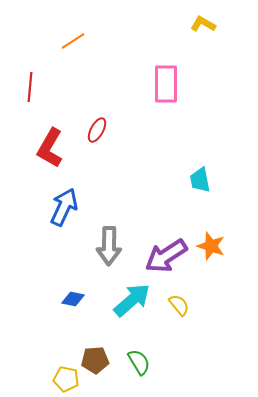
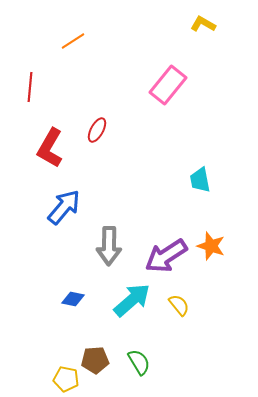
pink rectangle: moved 2 px right, 1 px down; rotated 39 degrees clockwise
blue arrow: rotated 15 degrees clockwise
